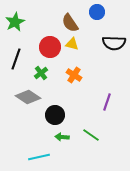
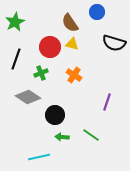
black semicircle: rotated 15 degrees clockwise
green cross: rotated 16 degrees clockwise
